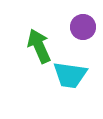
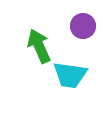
purple circle: moved 1 px up
